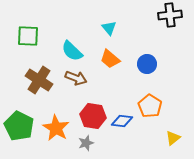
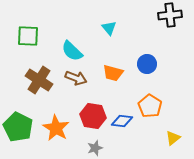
orange trapezoid: moved 3 px right, 14 px down; rotated 25 degrees counterclockwise
green pentagon: moved 1 px left, 1 px down
gray star: moved 9 px right, 5 px down
